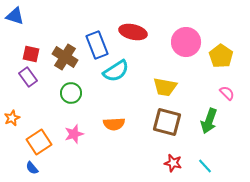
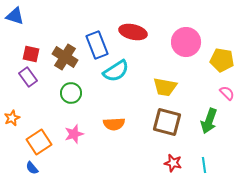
yellow pentagon: moved 1 px right, 4 px down; rotated 25 degrees counterclockwise
cyan line: moved 1 px left, 1 px up; rotated 35 degrees clockwise
